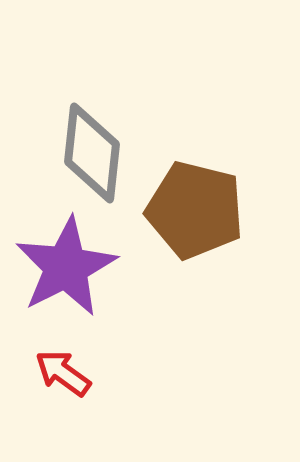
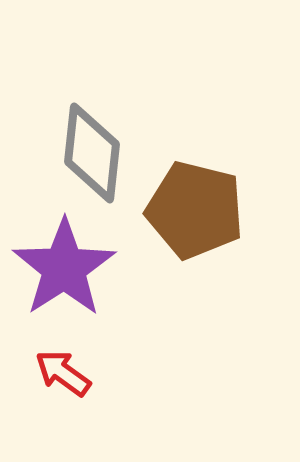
purple star: moved 2 px left, 1 px down; rotated 6 degrees counterclockwise
